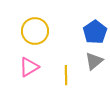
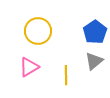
yellow circle: moved 3 px right
